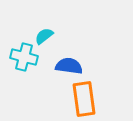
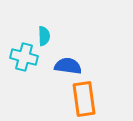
cyan semicircle: rotated 126 degrees clockwise
blue semicircle: moved 1 px left
